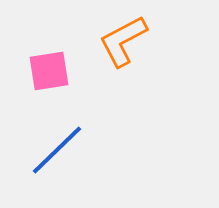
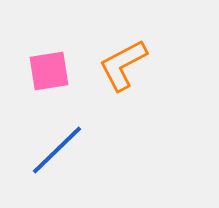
orange L-shape: moved 24 px down
